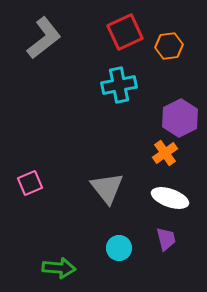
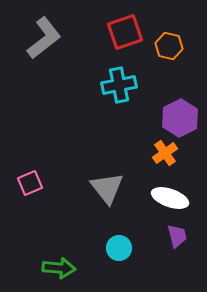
red square: rotated 6 degrees clockwise
orange hexagon: rotated 20 degrees clockwise
purple trapezoid: moved 11 px right, 3 px up
